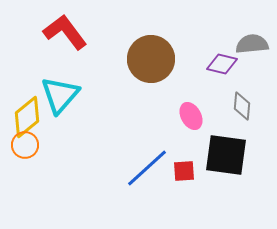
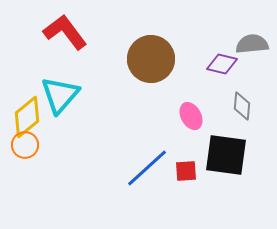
red square: moved 2 px right
